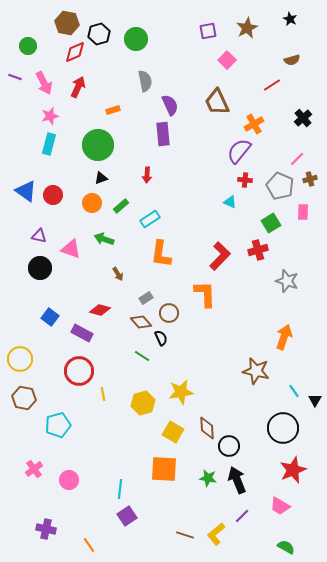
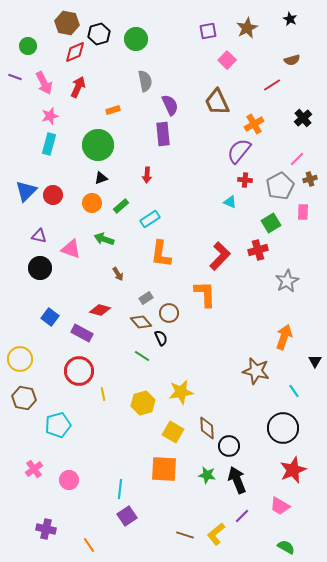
gray pentagon at (280, 186): rotated 20 degrees clockwise
blue triangle at (26, 191): rotated 40 degrees clockwise
gray star at (287, 281): rotated 25 degrees clockwise
black triangle at (315, 400): moved 39 px up
green star at (208, 478): moved 1 px left, 3 px up
